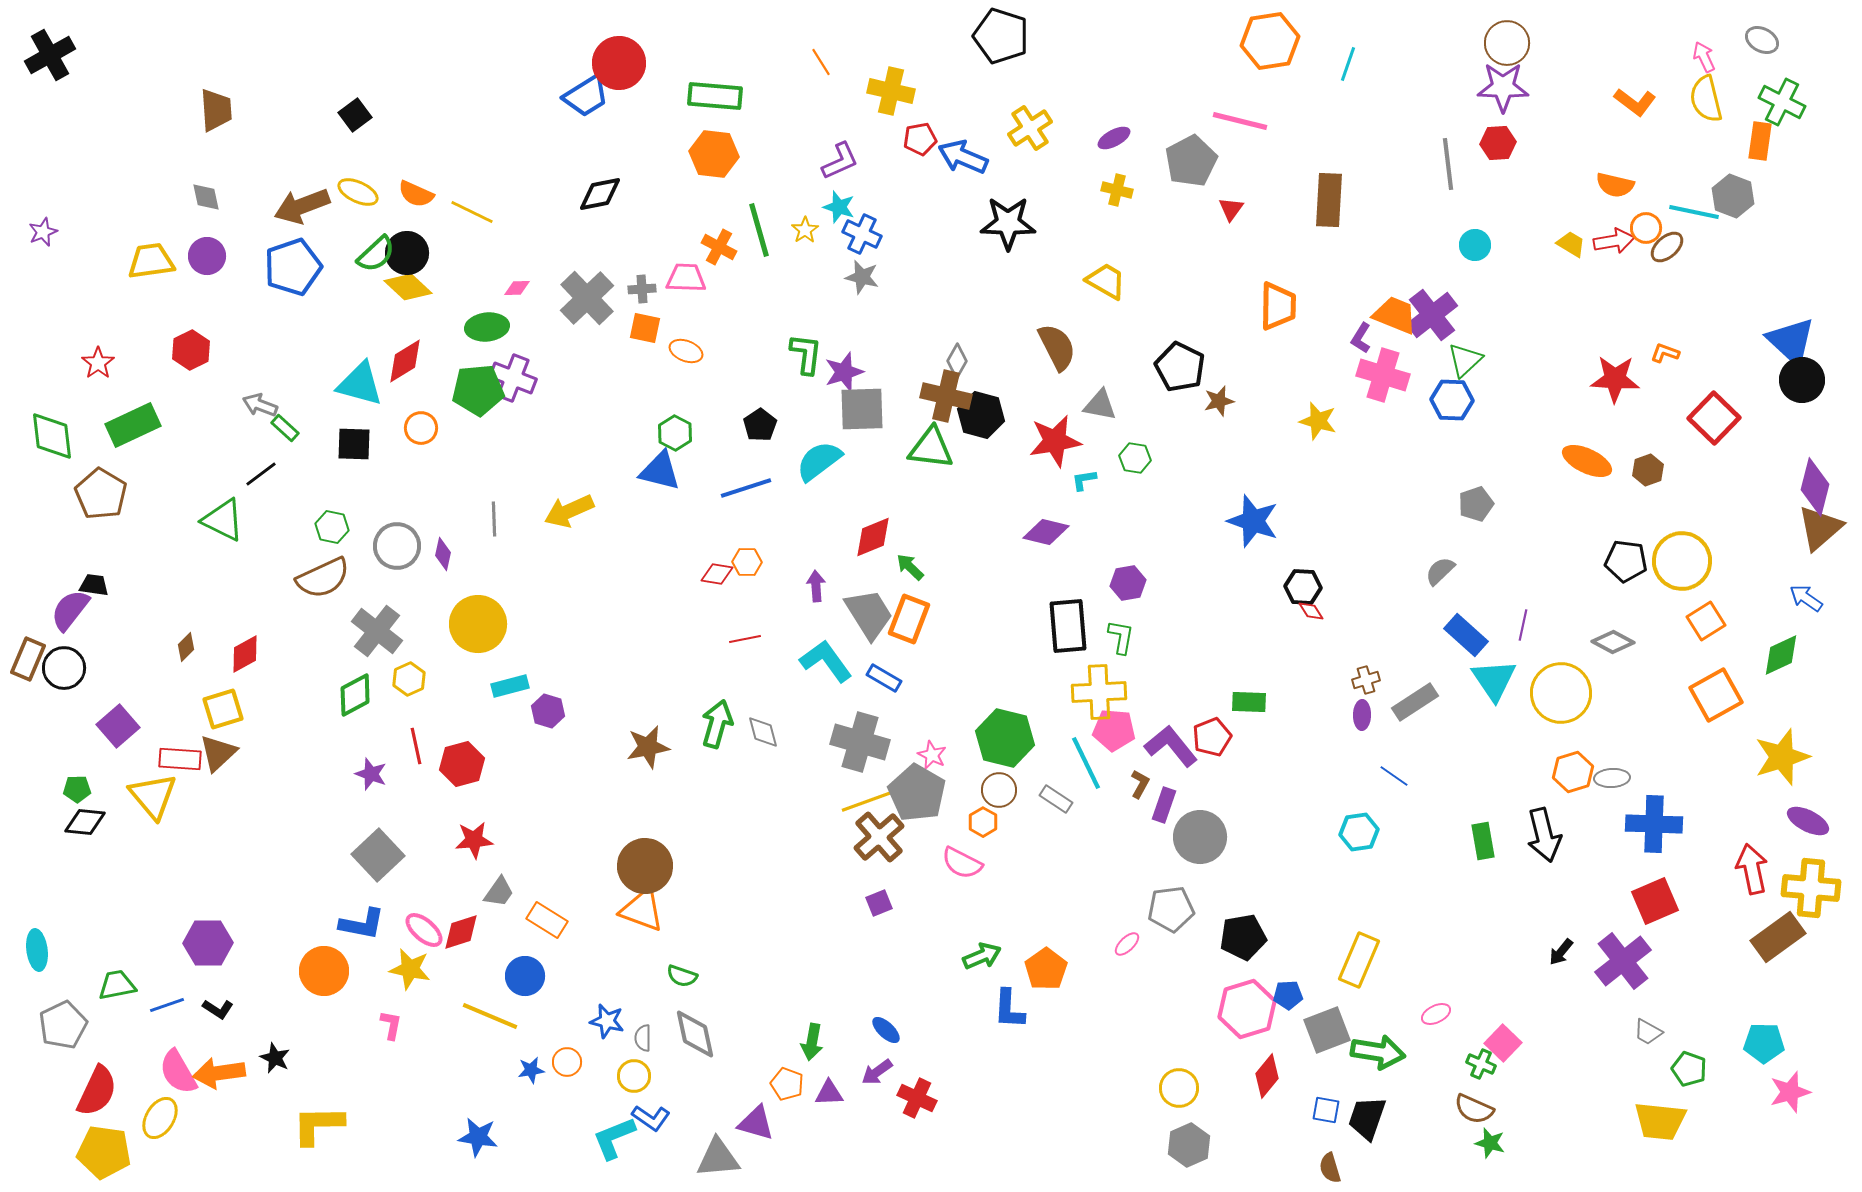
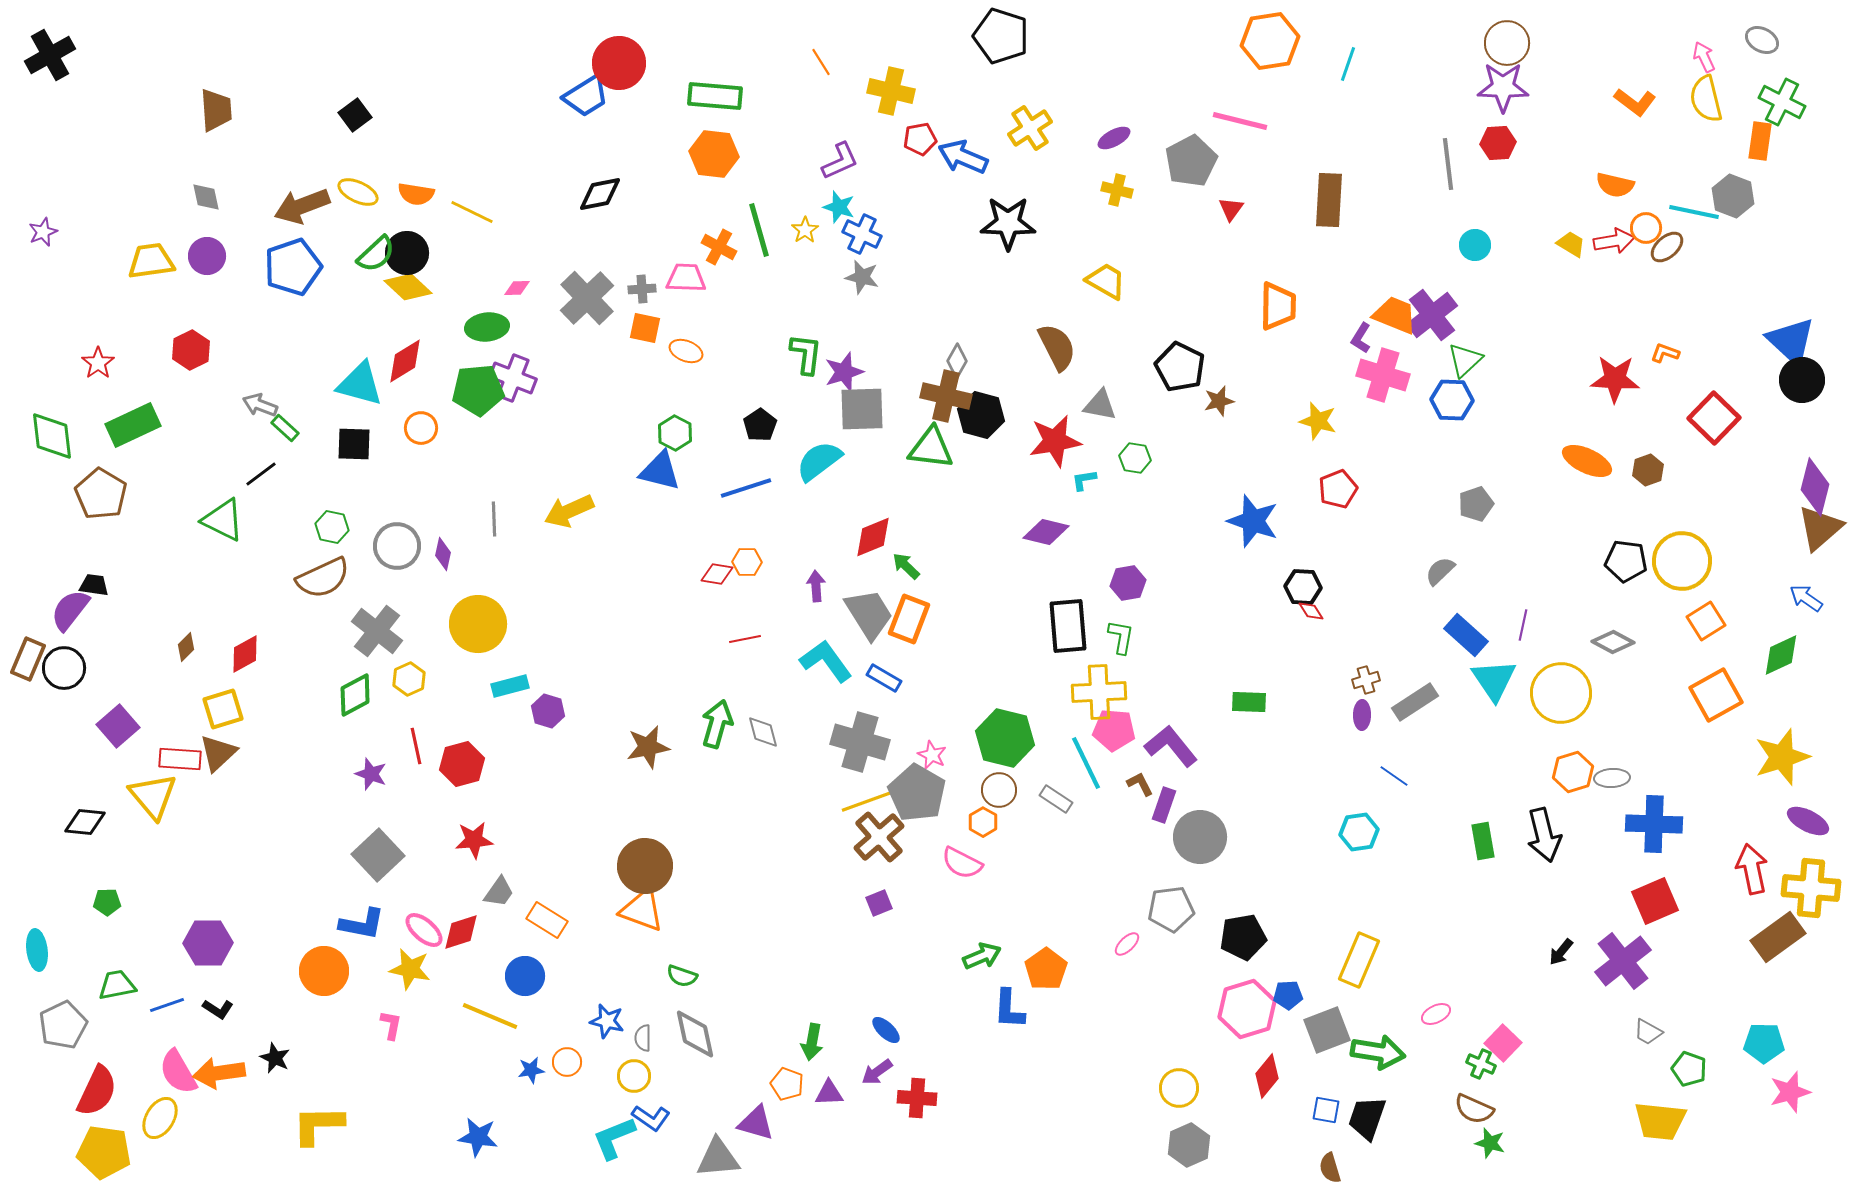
orange semicircle at (416, 194): rotated 15 degrees counterclockwise
green arrow at (910, 567): moved 4 px left, 1 px up
red pentagon at (1212, 737): moved 126 px right, 248 px up
brown L-shape at (1140, 784): rotated 56 degrees counterclockwise
green pentagon at (77, 789): moved 30 px right, 113 px down
red cross at (917, 1098): rotated 21 degrees counterclockwise
